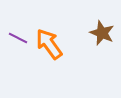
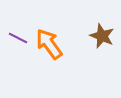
brown star: moved 3 px down
